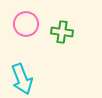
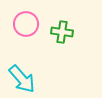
cyan arrow: rotated 20 degrees counterclockwise
